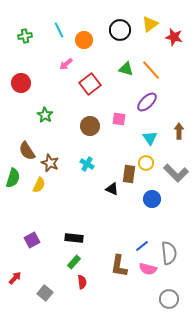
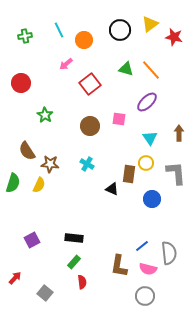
brown arrow: moved 2 px down
brown star: moved 1 px down; rotated 18 degrees counterclockwise
gray L-shape: rotated 140 degrees counterclockwise
green semicircle: moved 5 px down
gray circle: moved 24 px left, 3 px up
